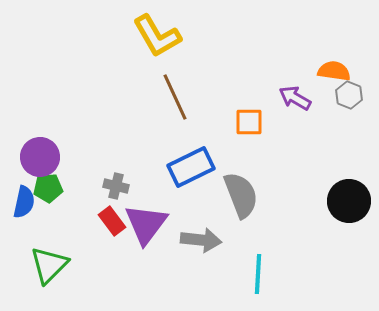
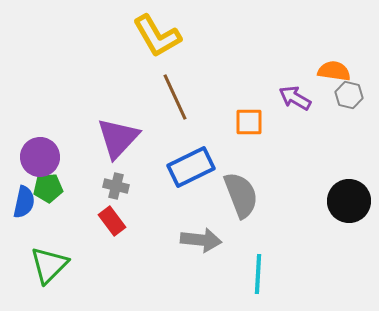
gray hexagon: rotated 8 degrees counterclockwise
purple triangle: moved 28 px left, 86 px up; rotated 6 degrees clockwise
